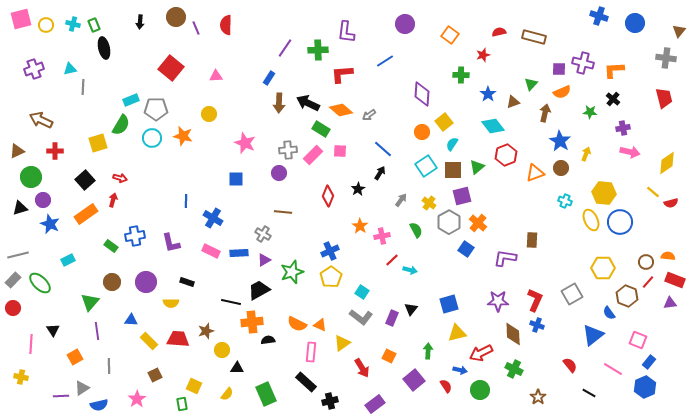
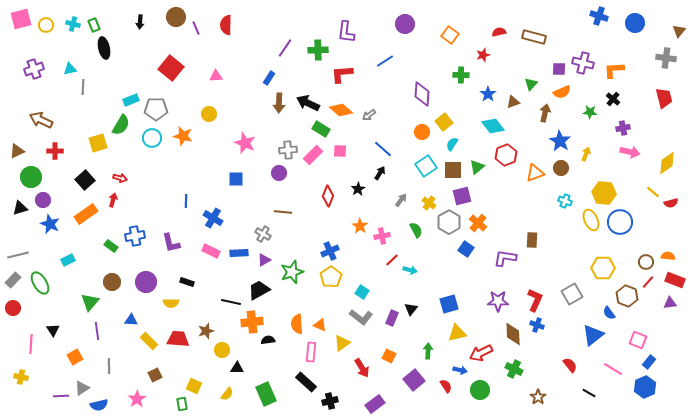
green ellipse at (40, 283): rotated 15 degrees clockwise
orange semicircle at (297, 324): rotated 60 degrees clockwise
